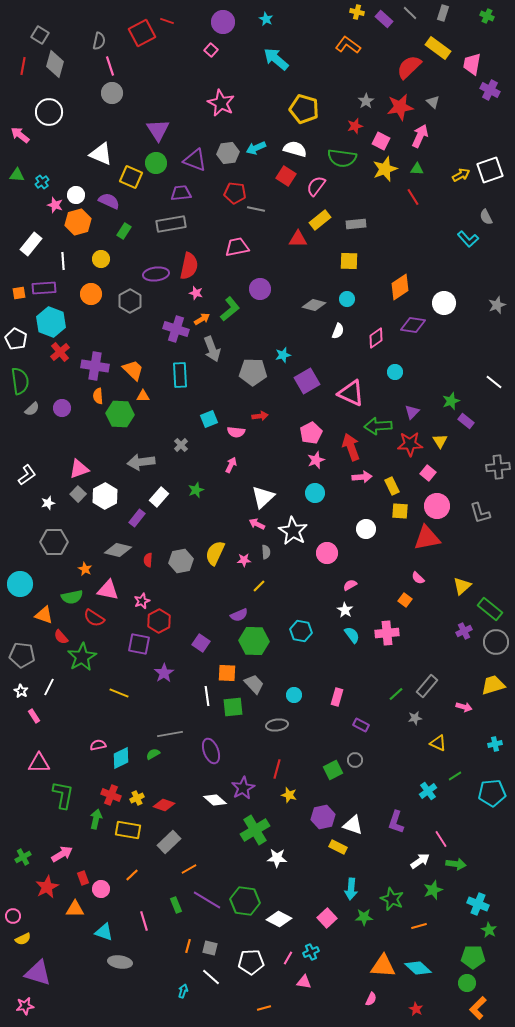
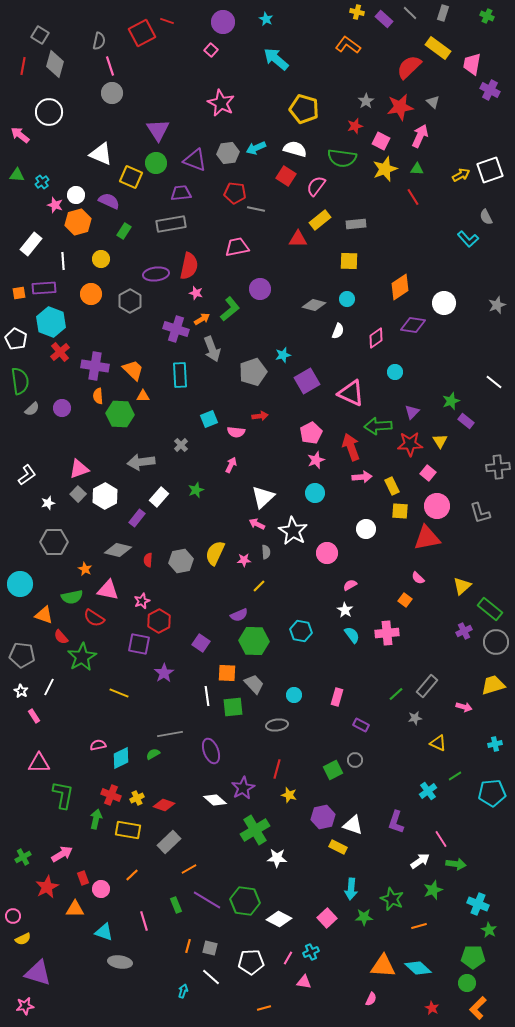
gray pentagon at (253, 372): rotated 20 degrees counterclockwise
red star at (416, 1009): moved 16 px right, 1 px up
